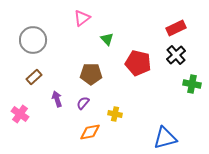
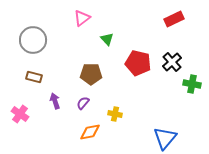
red rectangle: moved 2 px left, 9 px up
black cross: moved 4 px left, 7 px down
brown rectangle: rotated 56 degrees clockwise
purple arrow: moved 2 px left, 2 px down
blue triangle: rotated 35 degrees counterclockwise
